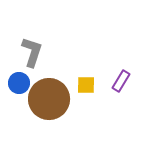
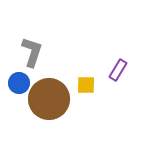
purple rectangle: moved 3 px left, 11 px up
